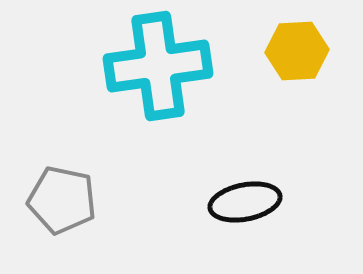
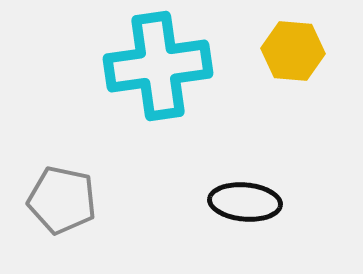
yellow hexagon: moved 4 px left; rotated 8 degrees clockwise
black ellipse: rotated 16 degrees clockwise
